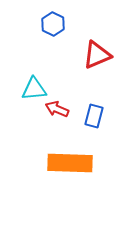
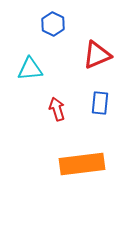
cyan triangle: moved 4 px left, 20 px up
red arrow: rotated 50 degrees clockwise
blue rectangle: moved 6 px right, 13 px up; rotated 10 degrees counterclockwise
orange rectangle: moved 12 px right, 1 px down; rotated 9 degrees counterclockwise
